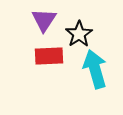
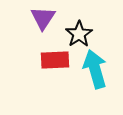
purple triangle: moved 1 px left, 2 px up
red rectangle: moved 6 px right, 4 px down
